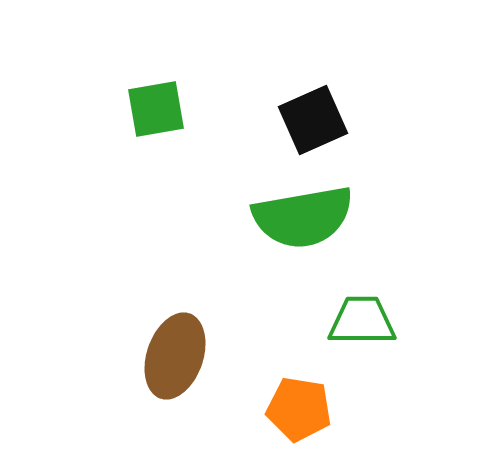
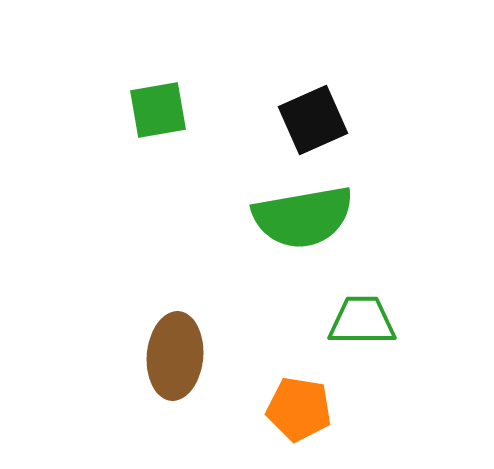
green square: moved 2 px right, 1 px down
brown ellipse: rotated 14 degrees counterclockwise
